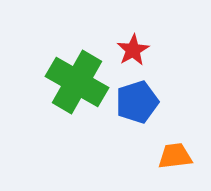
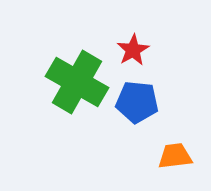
blue pentagon: rotated 24 degrees clockwise
